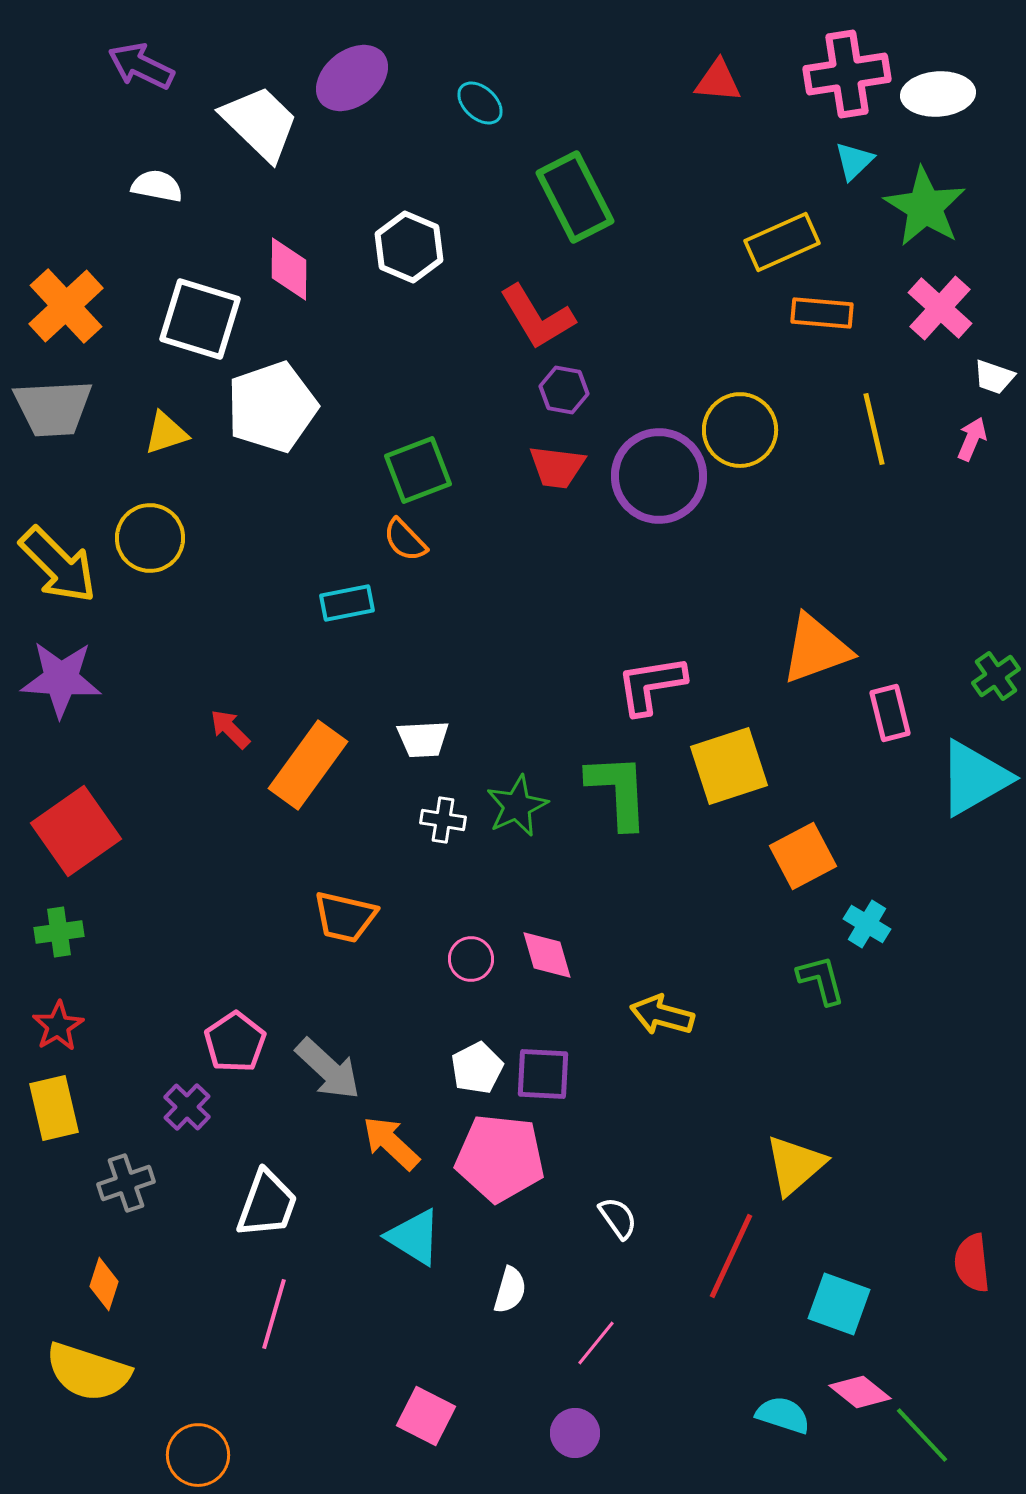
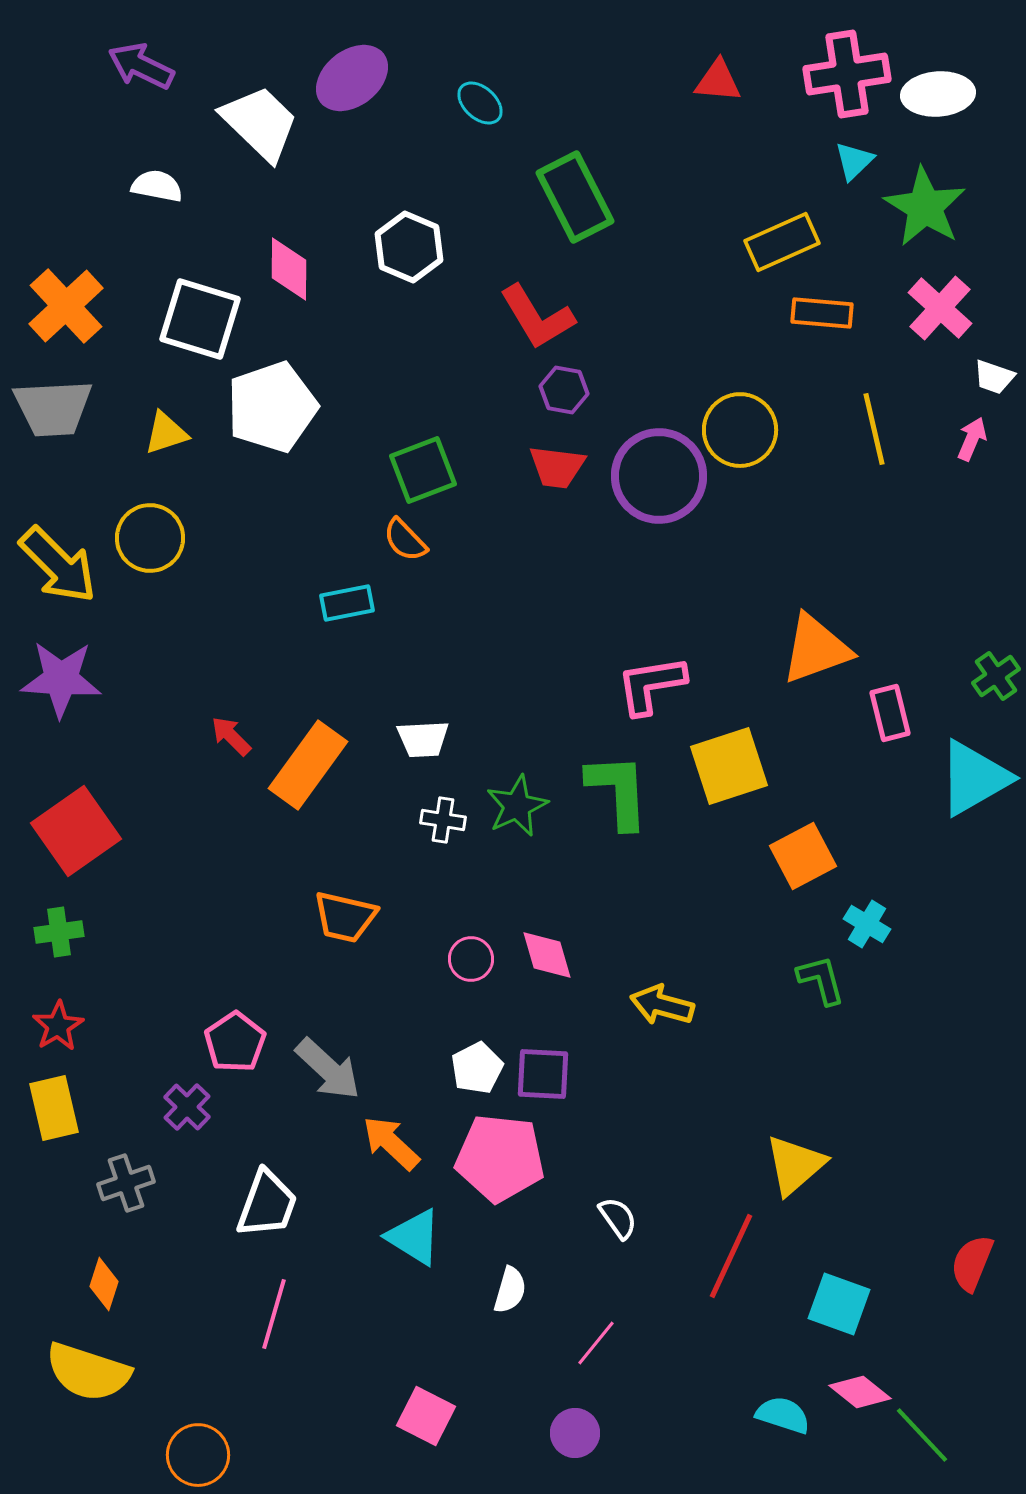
green square at (418, 470): moved 5 px right
red arrow at (230, 729): moved 1 px right, 7 px down
yellow arrow at (662, 1015): moved 10 px up
red semicircle at (972, 1263): rotated 28 degrees clockwise
